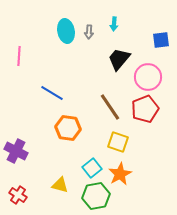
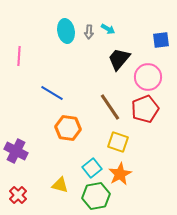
cyan arrow: moved 6 px left, 5 px down; rotated 64 degrees counterclockwise
red cross: rotated 12 degrees clockwise
